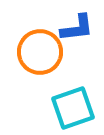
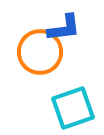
blue L-shape: moved 13 px left
